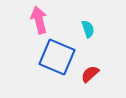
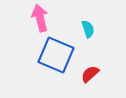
pink arrow: moved 1 px right, 2 px up
blue square: moved 1 px left, 2 px up
